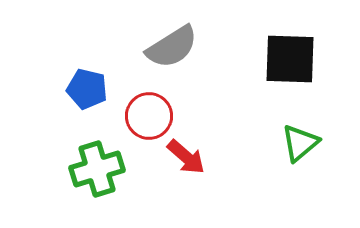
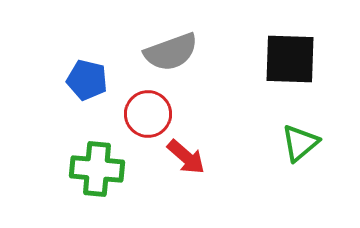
gray semicircle: moved 1 px left, 5 px down; rotated 12 degrees clockwise
blue pentagon: moved 9 px up
red circle: moved 1 px left, 2 px up
green cross: rotated 22 degrees clockwise
